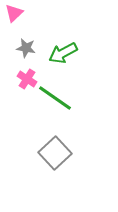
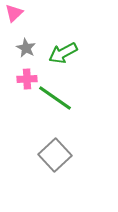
gray star: rotated 18 degrees clockwise
pink cross: rotated 36 degrees counterclockwise
gray square: moved 2 px down
